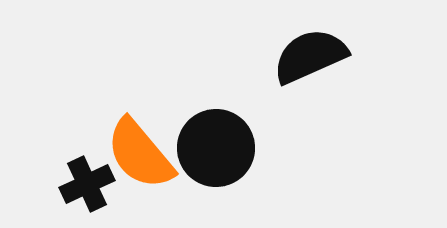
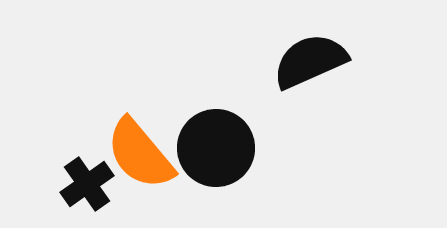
black semicircle: moved 5 px down
black cross: rotated 10 degrees counterclockwise
